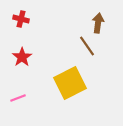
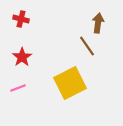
pink line: moved 10 px up
